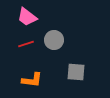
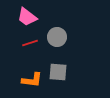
gray circle: moved 3 px right, 3 px up
red line: moved 4 px right, 1 px up
gray square: moved 18 px left
